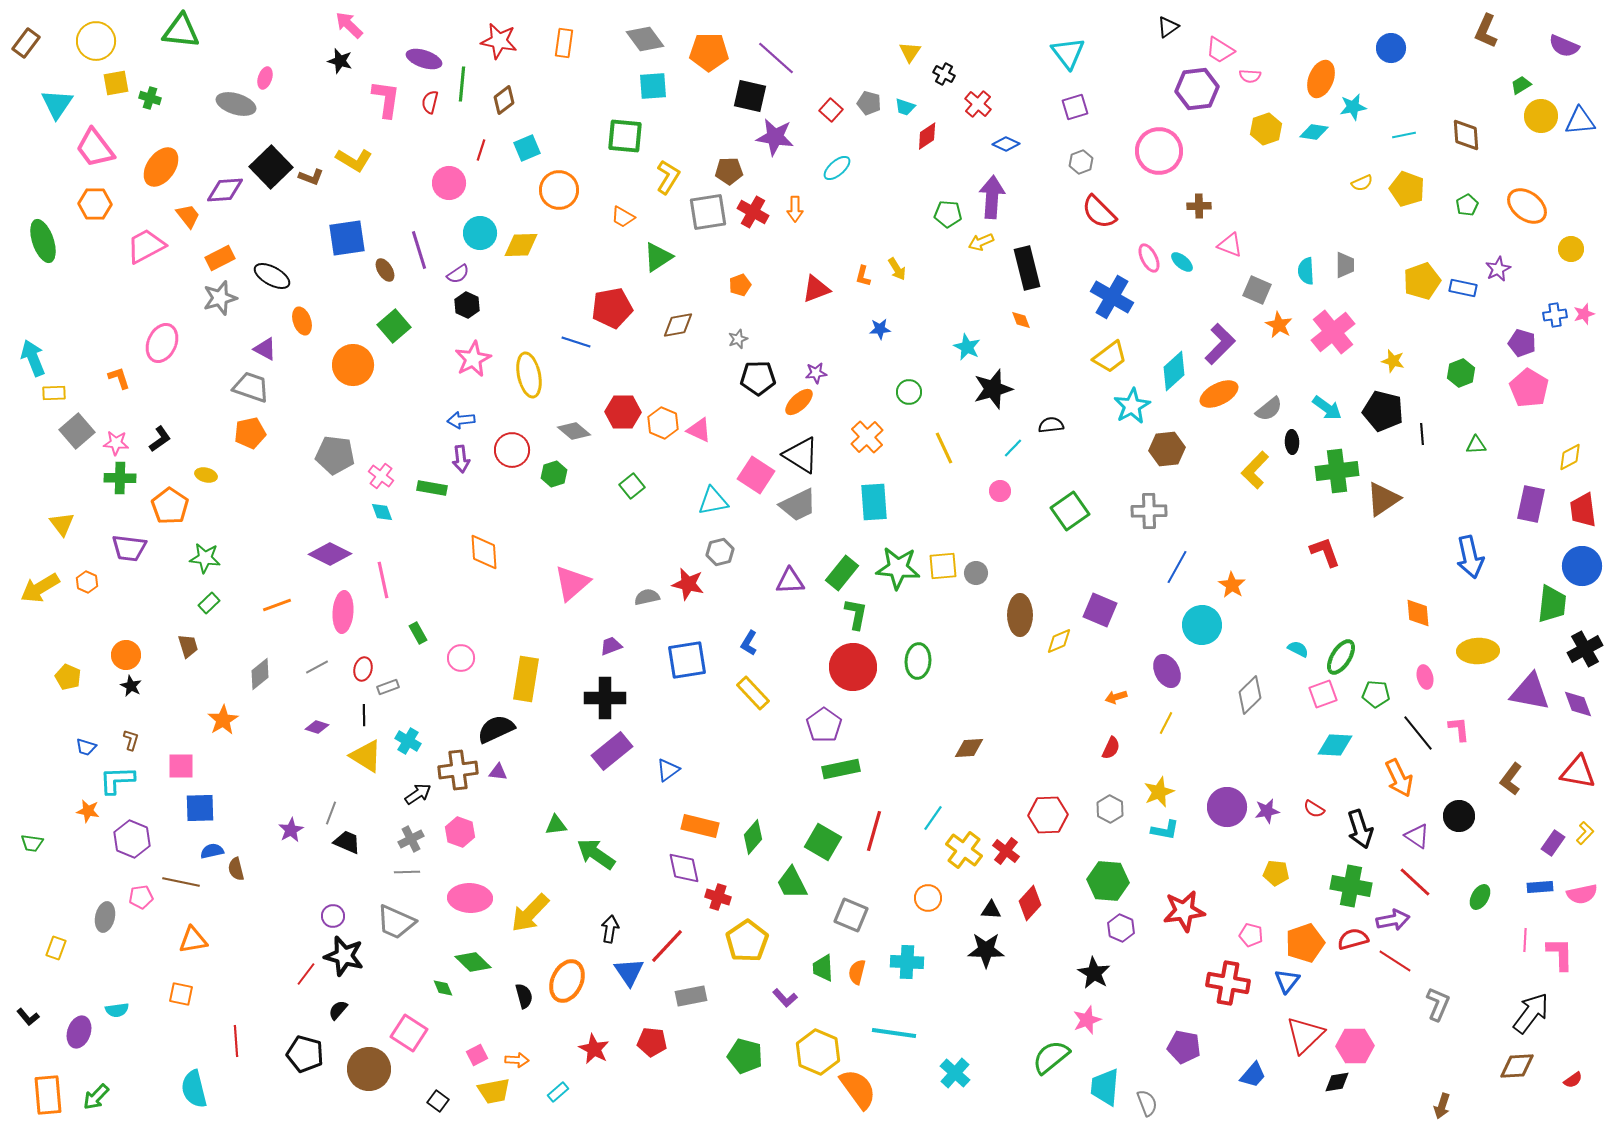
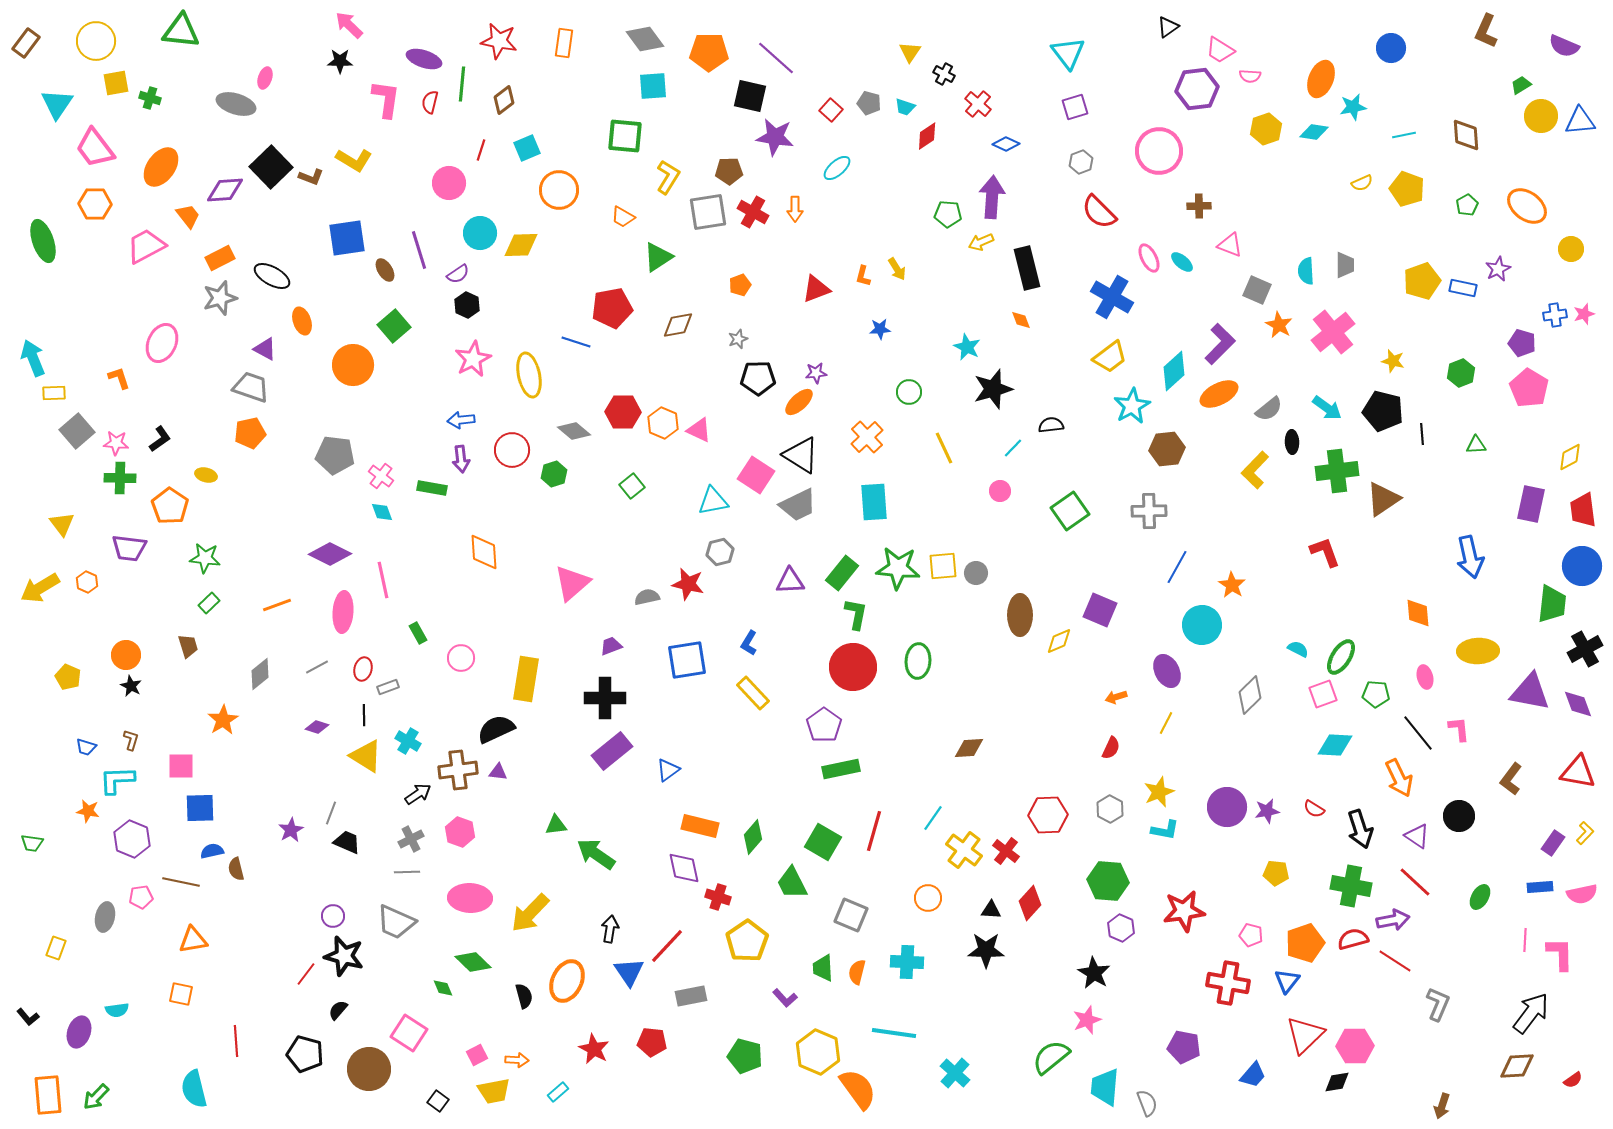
black star at (340, 61): rotated 15 degrees counterclockwise
